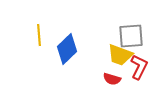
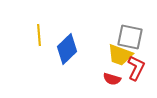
gray square: moved 1 px left, 1 px down; rotated 16 degrees clockwise
red L-shape: moved 3 px left, 1 px down
